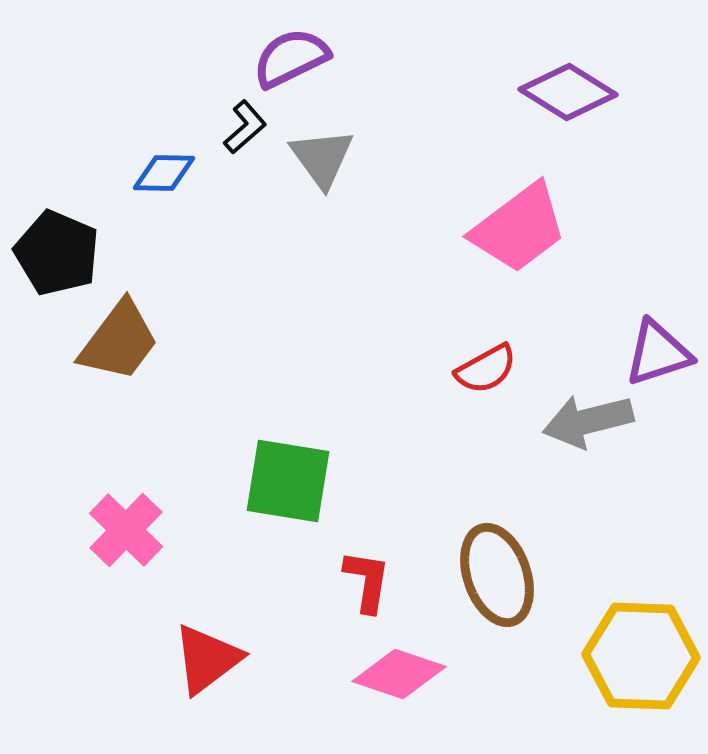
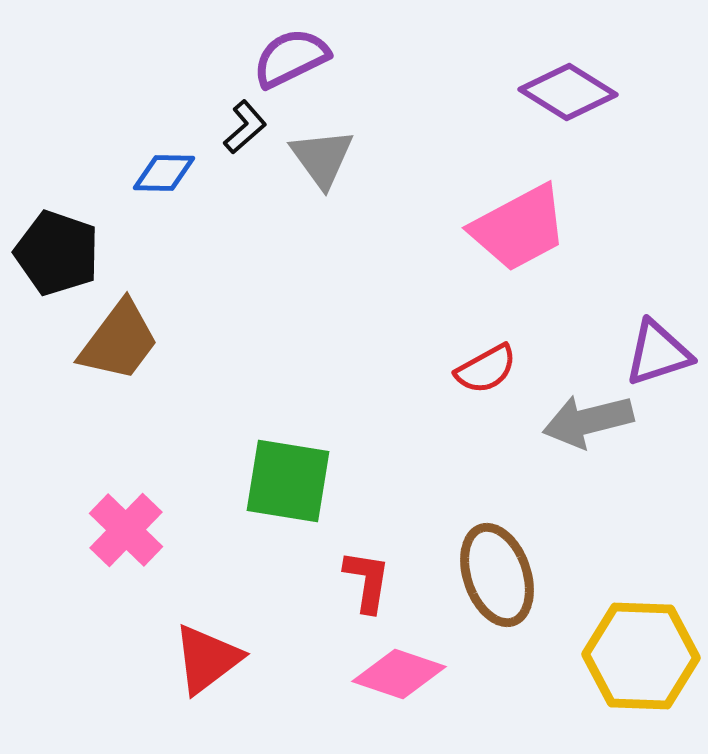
pink trapezoid: rotated 9 degrees clockwise
black pentagon: rotated 4 degrees counterclockwise
